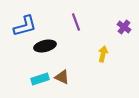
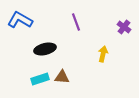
blue L-shape: moved 5 px left, 6 px up; rotated 135 degrees counterclockwise
black ellipse: moved 3 px down
brown triangle: rotated 21 degrees counterclockwise
